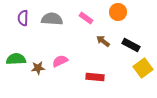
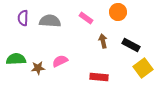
gray semicircle: moved 2 px left, 2 px down
brown arrow: rotated 40 degrees clockwise
red rectangle: moved 4 px right
